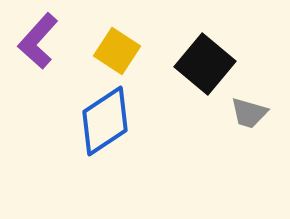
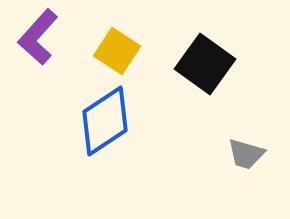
purple L-shape: moved 4 px up
black square: rotated 4 degrees counterclockwise
gray trapezoid: moved 3 px left, 41 px down
